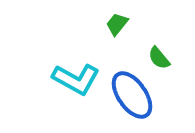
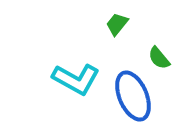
blue ellipse: moved 1 px right, 1 px down; rotated 12 degrees clockwise
